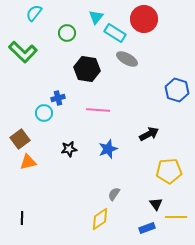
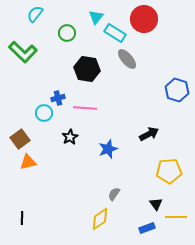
cyan semicircle: moved 1 px right, 1 px down
gray ellipse: rotated 20 degrees clockwise
pink line: moved 13 px left, 2 px up
black star: moved 1 px right, 12 px up; rotated 21 degrees counterclockwise
